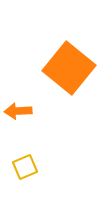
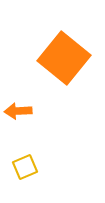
orange square: moved 5 px left, 10 px up
